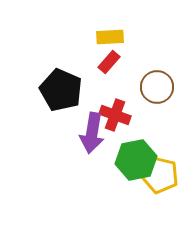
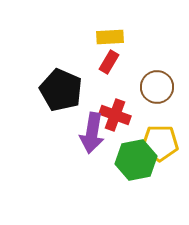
red rectangle: rotated 10 degrees counterclockwise
yellow pentagon: moved 32 px up; rotated 12 degrees counterclockwise
